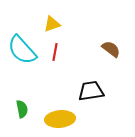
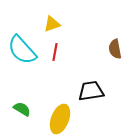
brown semicircle: moved 4 px right; rotated 138 degrees counterclockwise
green semicircle: rotated 48 degrees counterclockwise
yellow ellipse: rotated 64 degrees counterclockwise
